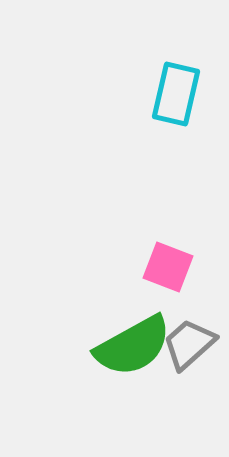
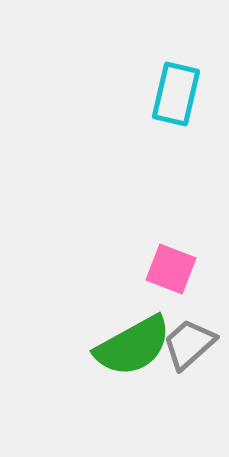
pink square: moved 3 px right, 2 px down
